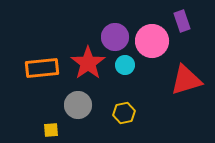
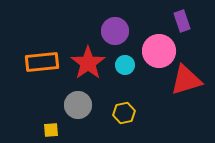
purple circle: moved 6 px up
pink circle: moved 7 px right, 10 px down
orange rectangle: moved 6 px up
